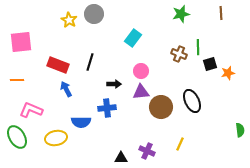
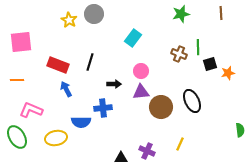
blue cross: moved 4 px left
